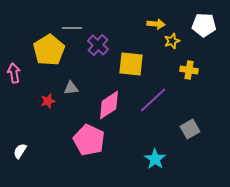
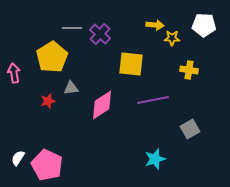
yellow arrow: moved 1 px left, 1 px down
yellow star: moved 3 px up; rotated 21 degrees clockwise
purple cross: moved 2 px right, 11 px up
yellow pentagon: moved 3 px right, 7 px down
purple line: rotated 32 degrees clockwise
pink diamond: moved 7 px left
pink pentagon: moved 42 px left, 25 px down
white semicircle: moved 2 px left, 7 px down
cyan star: rotated 20 degrees clockwise
